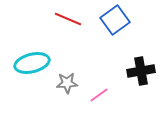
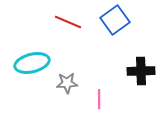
red line: moved 3 px down
black cross: rotated 8 degrees clockwise
pink line: moved 4 px down; rotated 54 degrees counterclockwise
